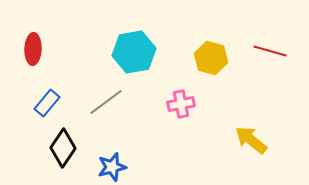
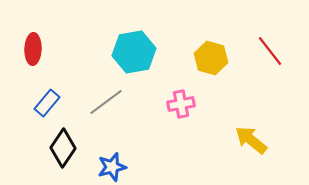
red line: rotated 36 degrees clockwise
